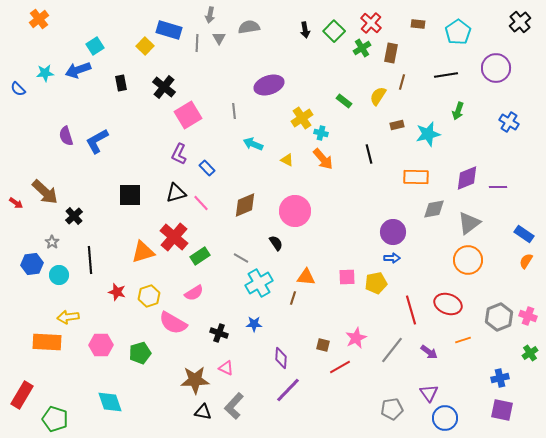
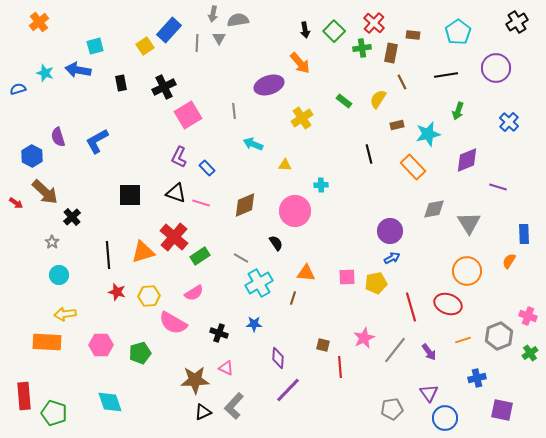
gray arrow at (210, 15): moved 3 px right, 1 px up
orange cross at (39, 19): moved 3 px down
black cross at (520, 22): moved 3 px left; rotated 10 degrees clockwise
red cross at (371, 23): moved 3 px right
brown rectangle at (418, 24): moved 5 px left, 11 px down
gray semicircle at (249, 27): moved 11 px left, 7 px up
blue rectangle at (169, 30): rotated 65 degrees counterclockwise
cyan square at (95, 46): rotated 18 degrees clockwise
yellow square at (145, 46): rotated 12 degrees clockwise
green cross at (362, 48): rotated 24 degrees clockwise
blue arrow at (78, 70): rotated 30 degrees clockwise
cyan star at (45, 73): rotated 24 degrees clockwise
brown line at (402, 82): rotated 42 degrees counterclockwise
black cross at (164, 87): rotated 25 degrees clockwise
blue semicircle at (18, 89): rotated 119 degrees clockwise
yellow semicircle at (378, 96): moved 3 px down
blue cross at (509, 122): rotated 12 degrees clockwise
cyan cross at (321, 133): moved 52 px down; rotated 16 degrees counterclockwise
purple semicircle at (66, 136): moved 8 px left, 1 px down
purple L-shape at (179, 154): moved 3 px down
orange arrow at (323, 159): moved 23 px left, 96 px up
yellow triangle at (287, 160): moved 2 px left, 5 px down; rotated 24 degrees counterclockwise
orange rectangle at (416, 177): moved 3 px left, 10 px up; rotated 45 degrees clockwise
purple diamond at (467, 178): moved 18 px up
purple line at (498, 187): rotated 18 degrees clockwise
black triangle at (176, 193): rotated 35 degrees clockwise
pink line at (201, 203): rotated 30 degrees counterclockwise
black cross at (74, 216): moved 2 px left, 1 px down
gray triangle at (469, 223): rotated 25 degrees counterclockwise
purple circle at (393, 232): moved 3 px left, 1 px up
blue rectangle at (524, 234): rotated 54 degrees clockwise
blue arrow at (392, 258): rotated 28 degrees counterclockwise
black line at (90, 260): moved 18 px right, 5 px up
orange circle at (468, 260): moved 1 px left, 11 px down
orange semicircle at (526, 261): moved 17 px left
blue hexagon at (32, 264): moved 108 px up; rotated 25 degrees counterclockwise
orange triangle at (306, 277): moved 4 px up
yellow hexagon at (149, 296): rotated 15 degrees clockwise
red line at (411, 310): moved 3 px up
yellow arrow at (68, 317): moved 3 px left, 3 px up
gray hexagon at (499, 317): moved 19 px down
pink star at (356, 338): moved 8 px right
gray line at (392, 350): moved 3 px right
purple arrow at (429, 352): rotated 18 degrees clockwise
purple diamond at (281, 358): moved 3 px left
red line at (340, 367): rotated 65 degrees counterclockwise
blue cross at (500, 378): moved 23 px left
red rectangle at (22, 395): moved 2 px right, 1 px down; rotated 36 degrees counterclockwise
black triangle at (203, 412): rotated 36 degrees counterclockwise
green pentagon at (55, 419): moved 1 px left, 6 px up
